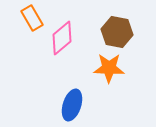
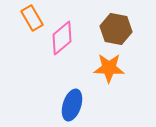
brown hexagon: moved 1 px left, 3 px up
